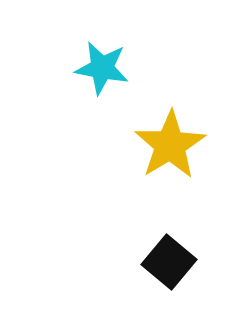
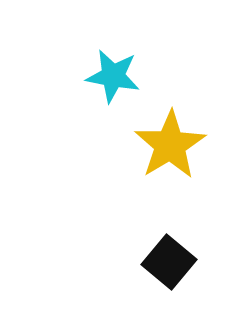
cyan star: moved 11 px right, 8 px down
